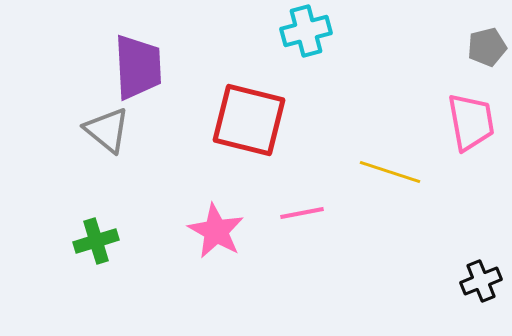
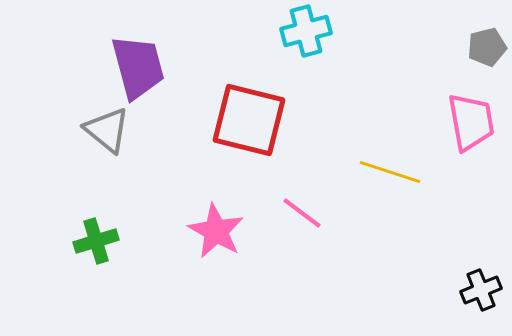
purple trapezoid: rotated 12 degrees counterclockwise
pink line: rotated 48 degrees clockwise
black cross: moved 9 px down
